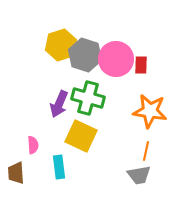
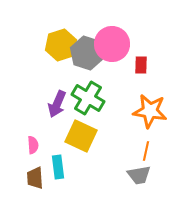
gray hexagon: moved 2 px right, 2 px up
pink circle: moved 4 px left, 15 px up
green cross: rotated 16 degrees clockwise
purple arrow: moved 2 px left
cyan rectangle: moved 1 px left
brown trapezoid: moved 19 px right, 5 px down
